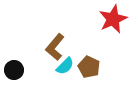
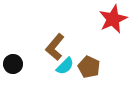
black circle: moved 1 px left, 6 px up
